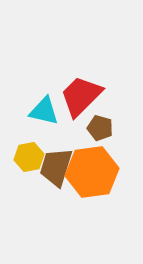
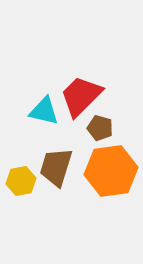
yellow hexagon: moved 8 px left, 24 px down
orange hexagon: moved 19 px right, 1 px up
